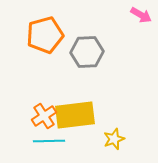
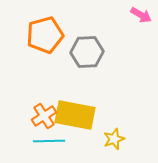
yellow rectangle: rotated 18 degrees clockwise
